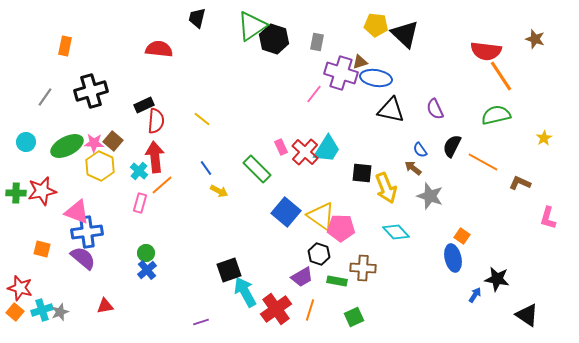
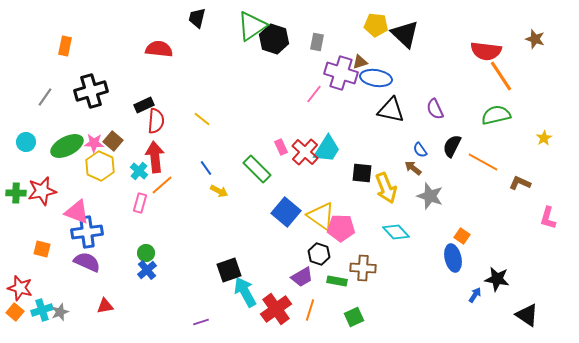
purple semicircle at (83, 258): moved 4 px right, 4 px down; rotated 16 degrees counterclockwise
